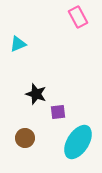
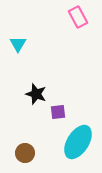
cyan triangle: rotated 36 degrees counterclockwise
brown circle: moved 15 px down
